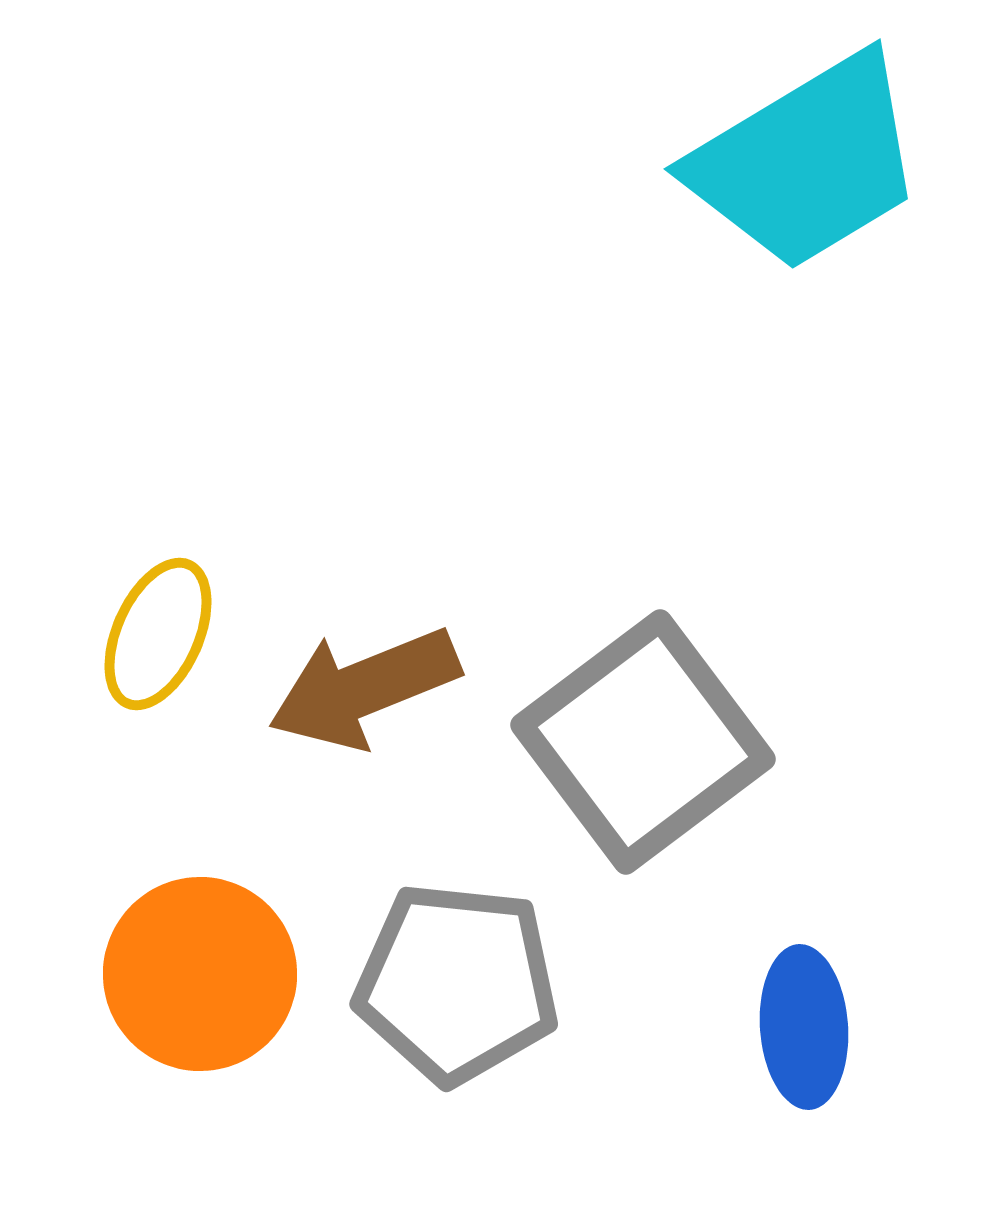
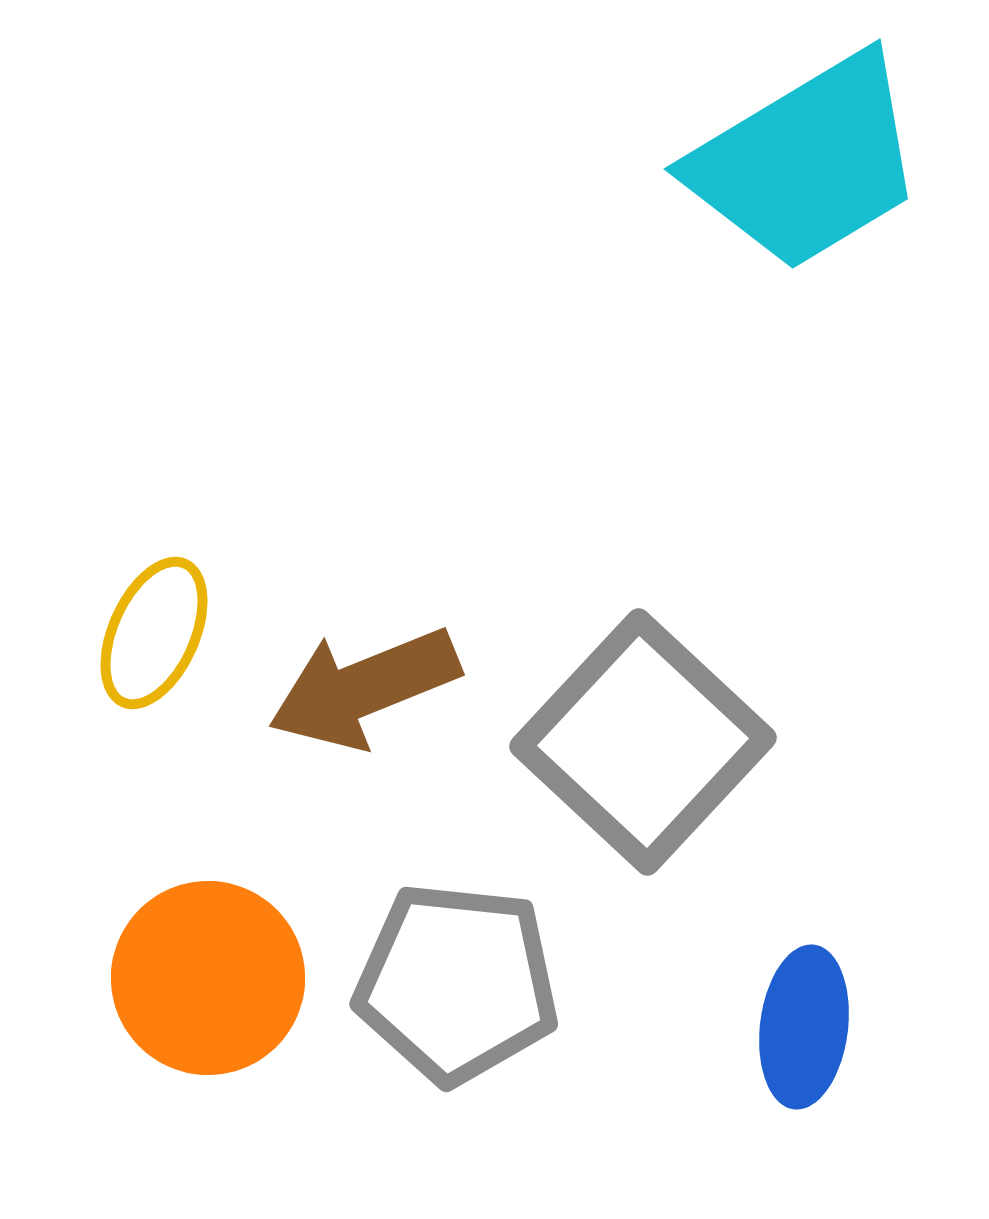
yellow ellipse: moved 4 px left, 1 px up
gray square: rotated 10 degrees counterclockwise
orange circle: moved 8 px right, 4 px down
blue ellipse: rotated 11 degrees clockwise
